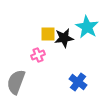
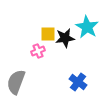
black star: moved 1 px right
pink cross: moved 4 px up
